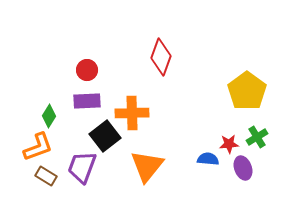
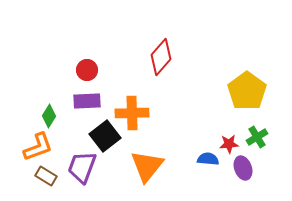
red diamond: rotated 21 degrees clockwise
